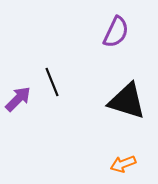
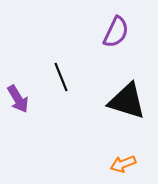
black line: moved 9 px right, 5 px up
purple arrow: rotated 104 degrees clockwise
